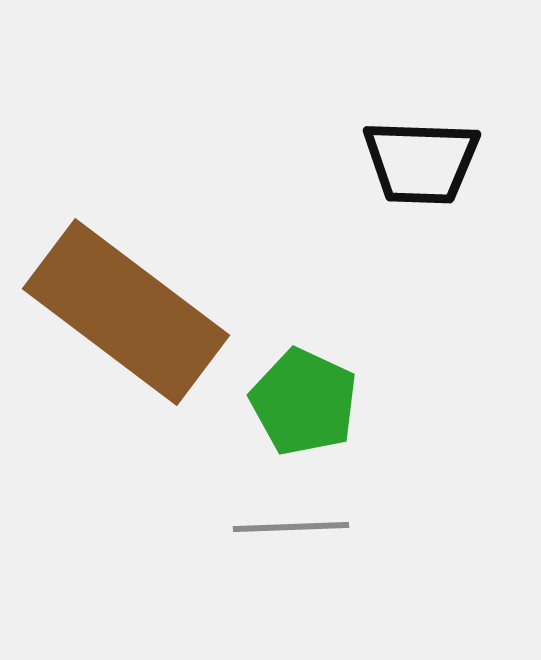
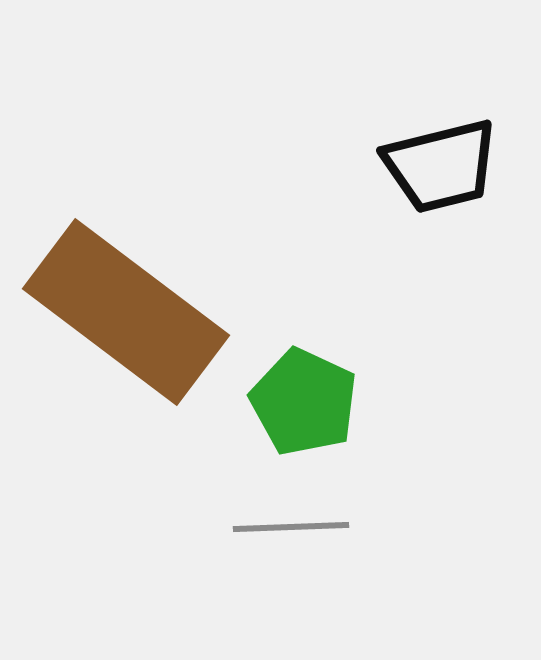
black trapezoid: moved 20 px right, 4 px down; rotated 16 degrees counterclockwise
